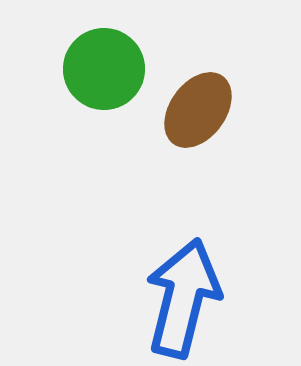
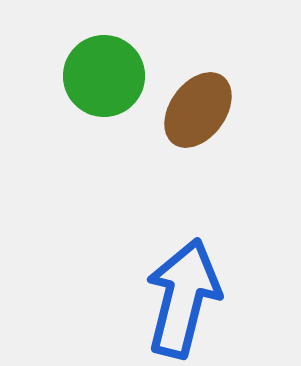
green circle: moved 7 px down
